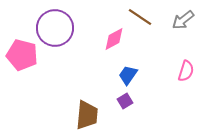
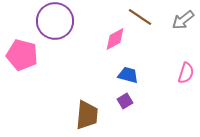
purple circle: moved 7 px up
pink diamond: moved 1 px right
pink semicircle: moved 2 px down
blue trapezoid: rotated 70 degrees clockwise
